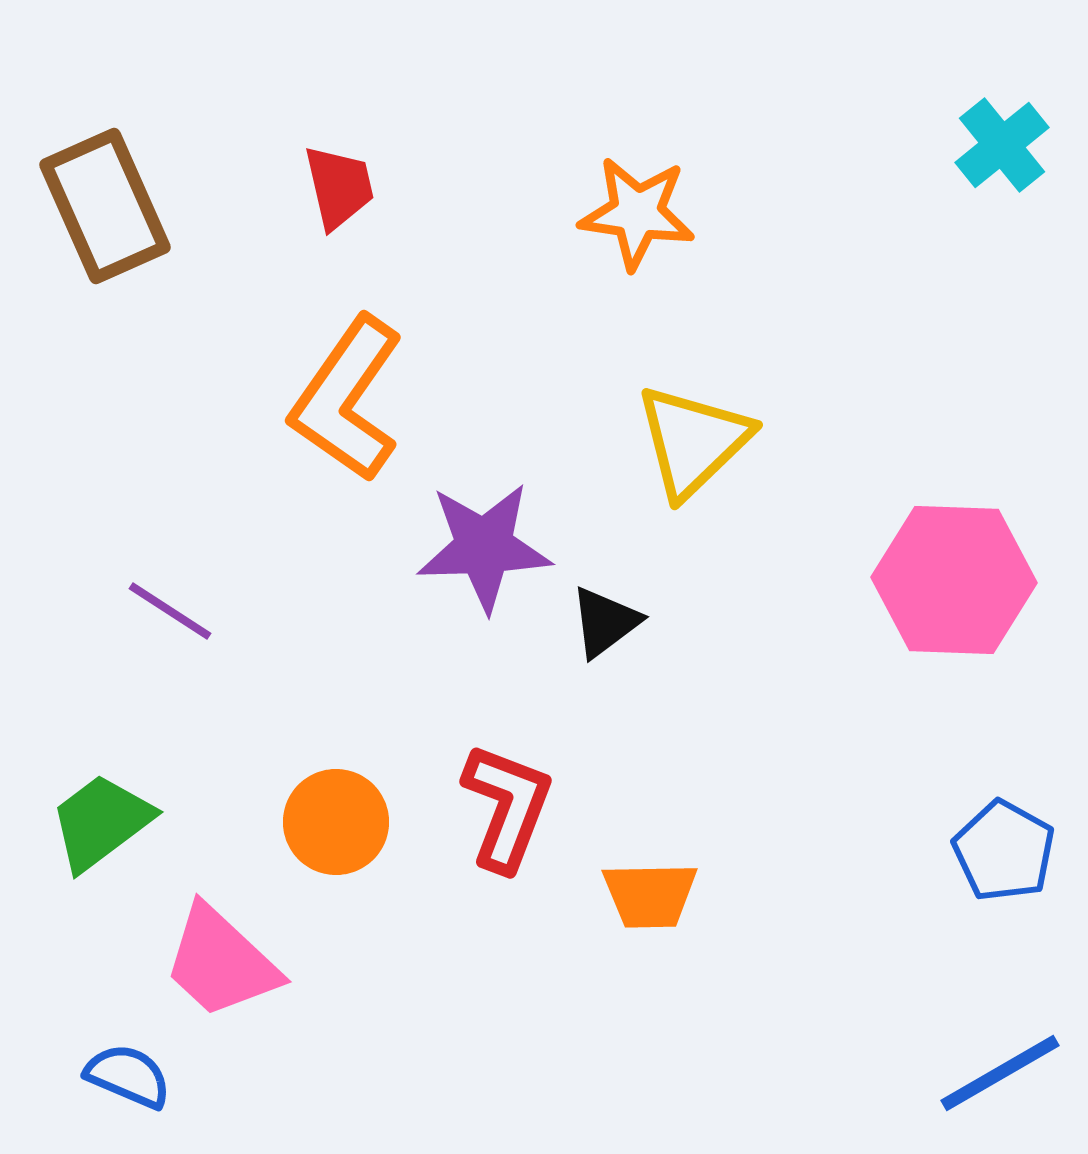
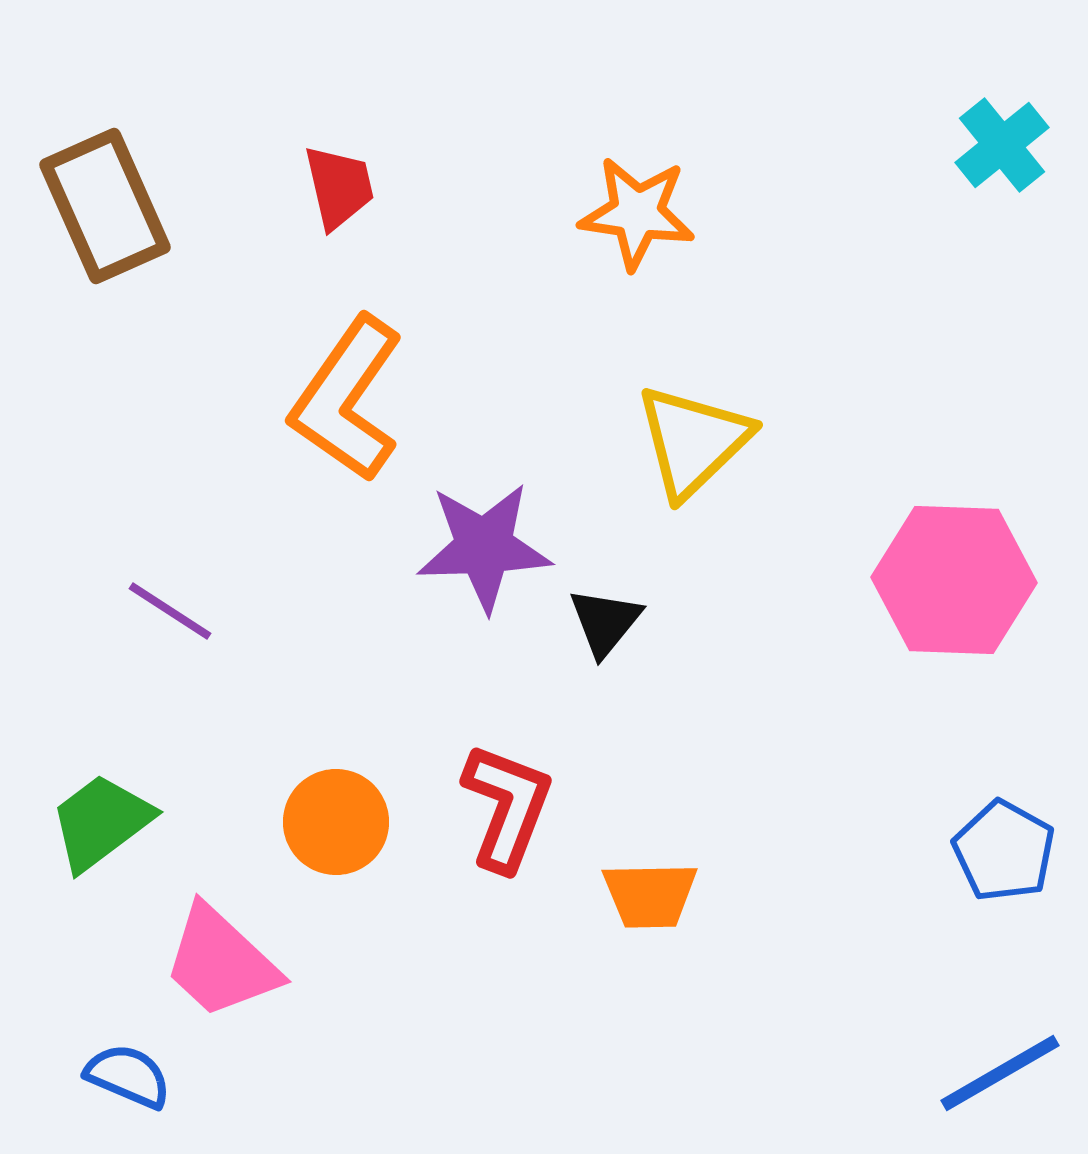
black triangle: rotated 14 degrees counterclockwise
